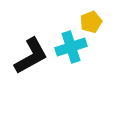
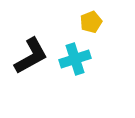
cyan cross: moved 4 px right, 12 px down
